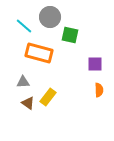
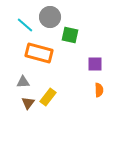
cyan line: moved 1 px right, 1 px up
brown triangle: rotated 32 degrees clockwise
